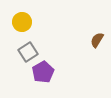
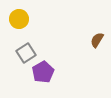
yellow circle: moved 3 px left, 3 px up
gray square: moved 2 px left, 1 px down
